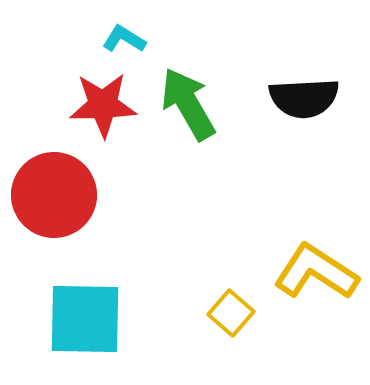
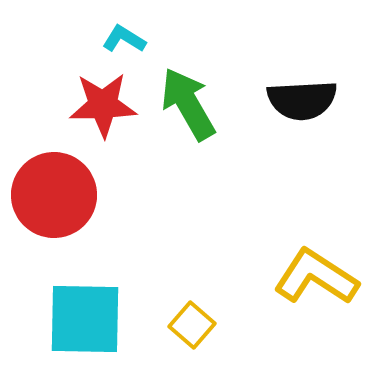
black semicircle: moved 2 px left, 2 px down
yellow L-shape: moved 5 px down
yellow square: moved 39 px left, 12 px down
